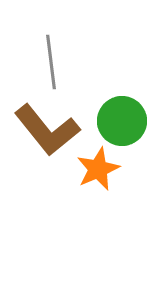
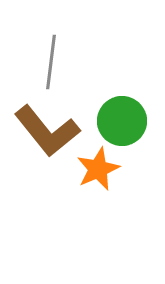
gray line: rotated 14 degrees clockwise
brown L-shape: moved 1 px down
